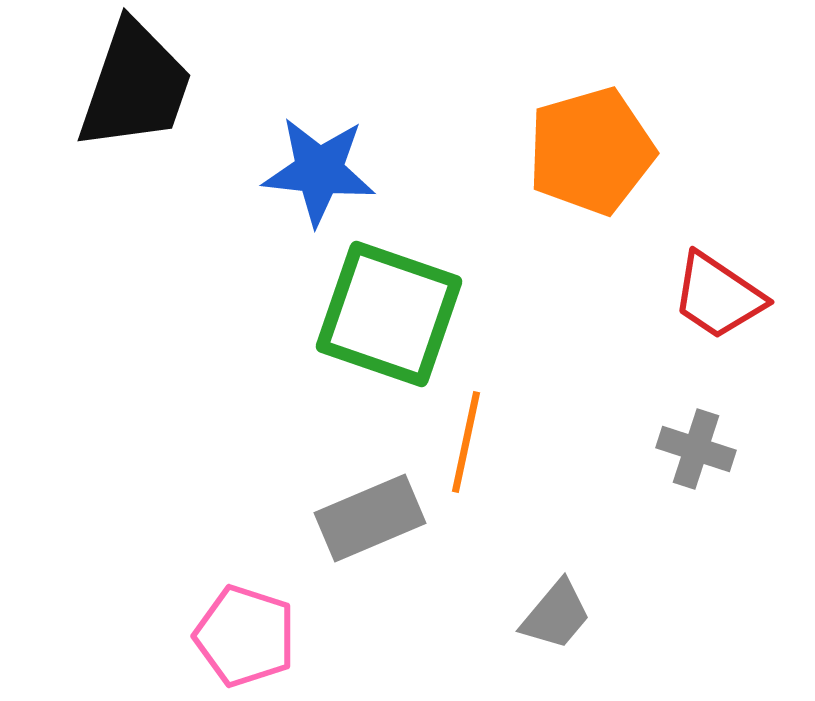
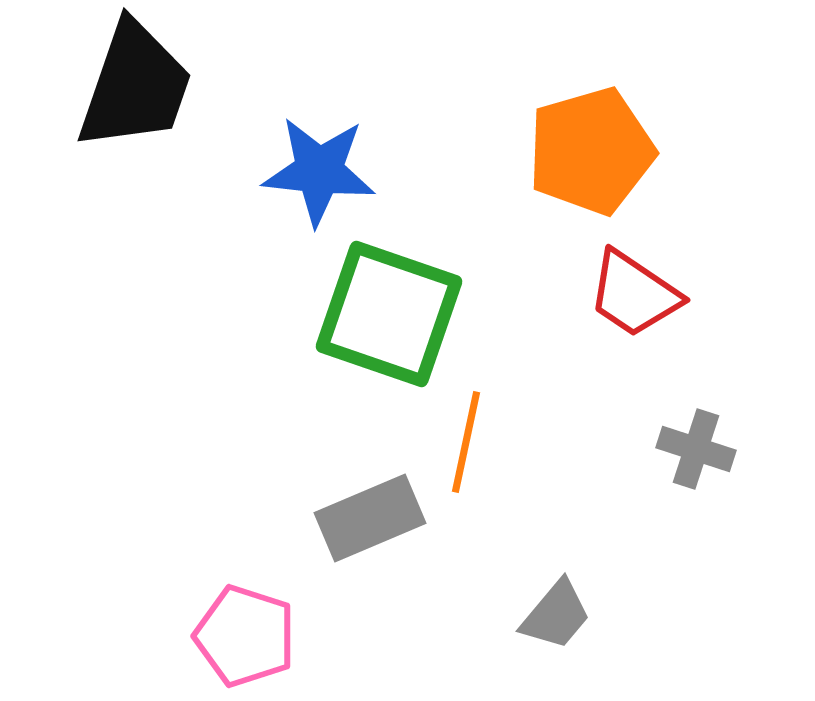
red trapezoid: moved 84 px left, 2 px up
